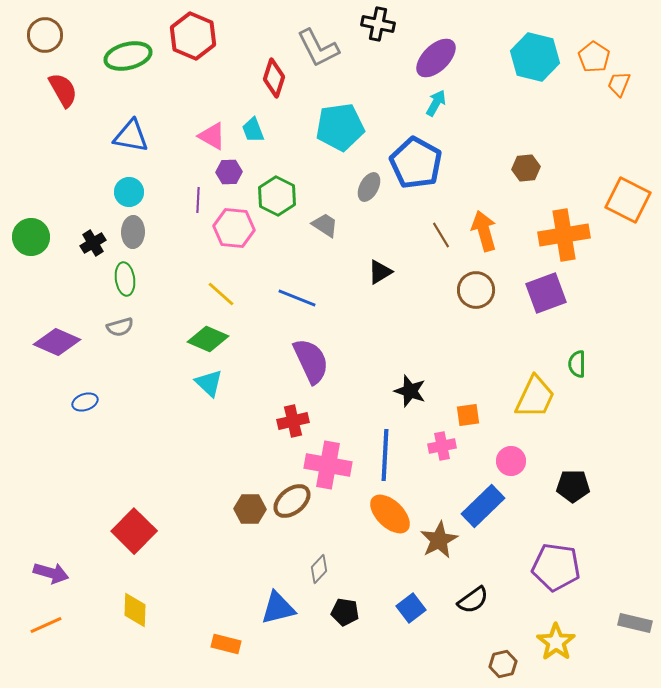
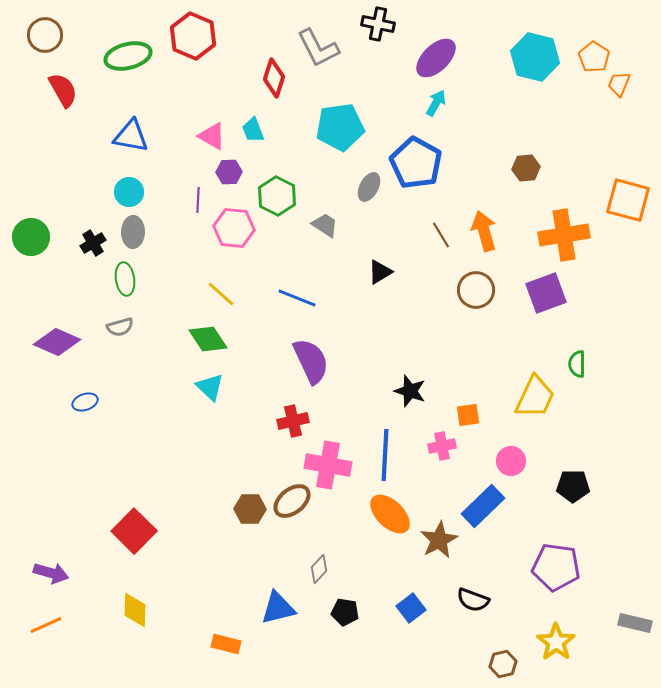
orange square at (628, 200): rotated 12 degrees counterclockwise
green diamond at (208, 339): rotated 33 degrees clockwise
cyan triangle at (209, 383): moved 1 px right, 4 px down
black semicircle at (473, 600): rotated 56 degrees clockwise
